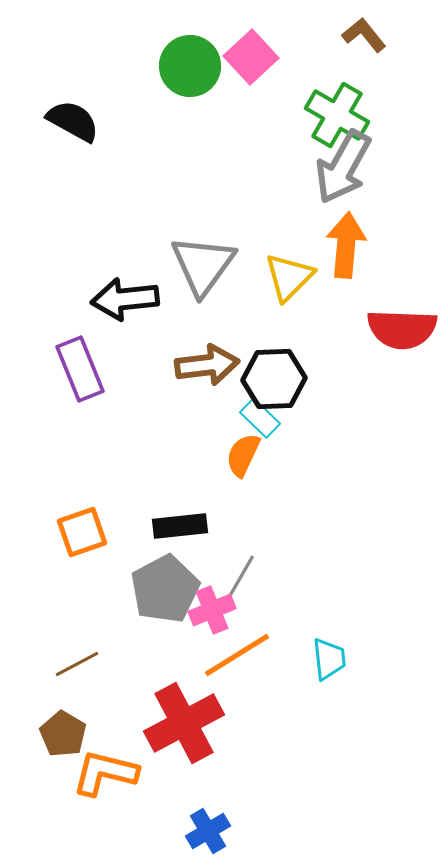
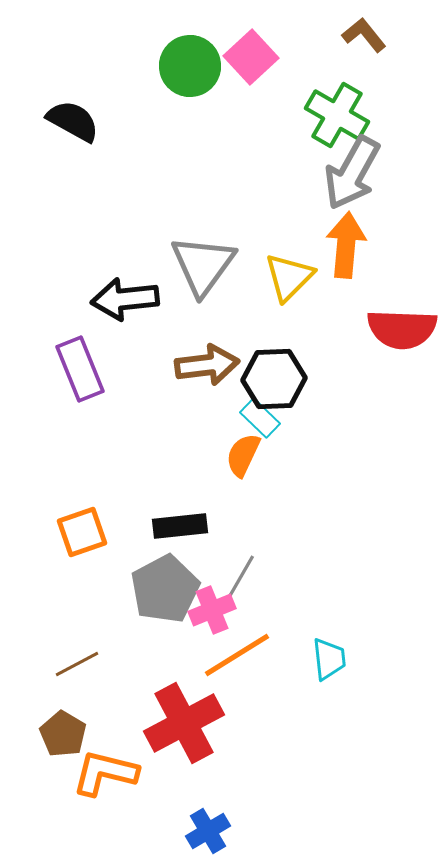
gray arrow: moved 9 px right, 6 px down
